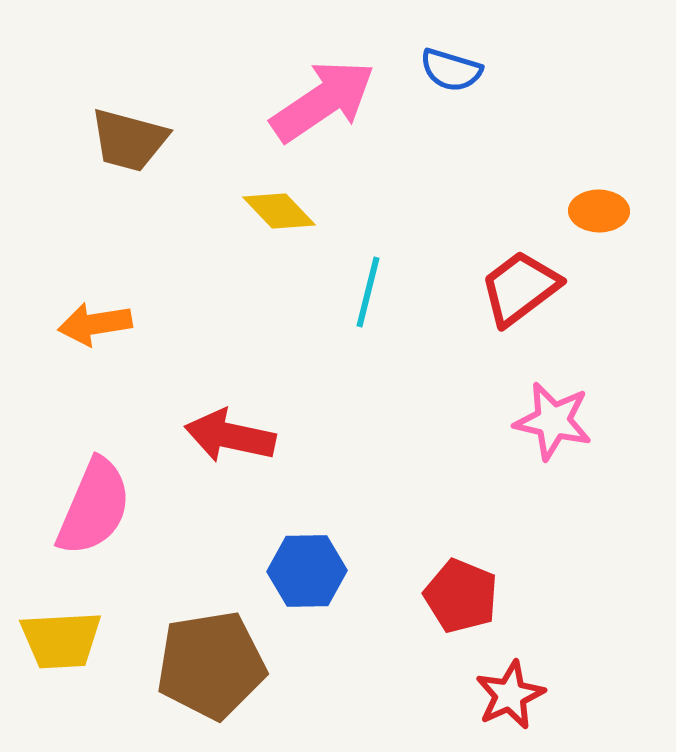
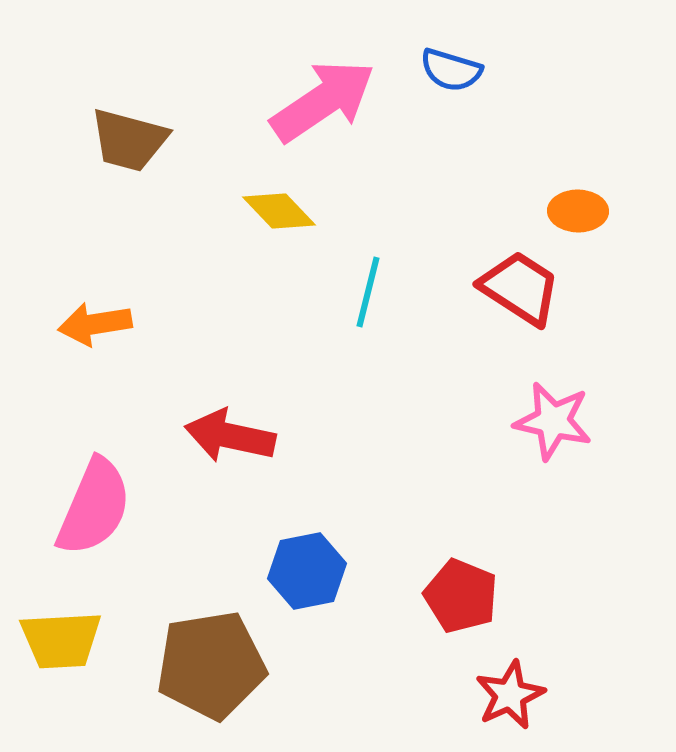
orange ellipse: moved 21 px left
red trapezoid: rotated 70 degrees clockwise
blue hexagon: rotated 10 degrees counterclockwise
